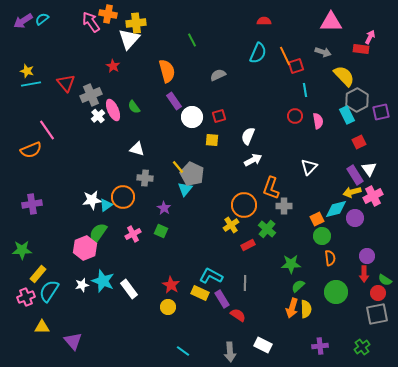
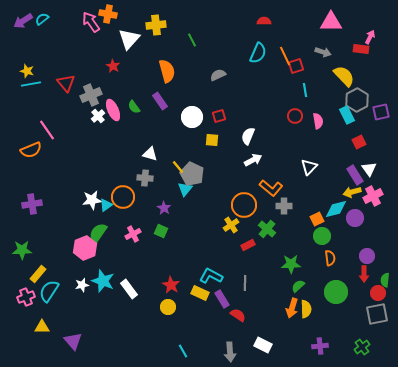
yellow cross at (136, 23): moved 20 px right, 2 px down
purple rectangle at (174, 101): moved 14 px left
white triangle at (137, 149): moved 13 px right, 5 px down
orange L-shape at (271, 188): rotated 70 degrees counterclockwise
green semicircle at (385, 280): rotated 64 degrees clockwise
cyan line at (183, 351): rotated 24 degrees clockwise
